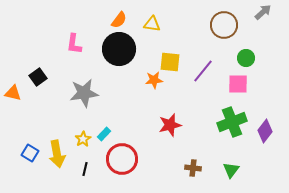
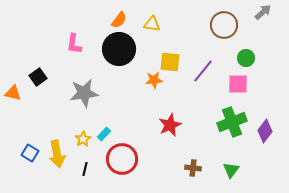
red star: rotated 10 degrees counterclockwise
